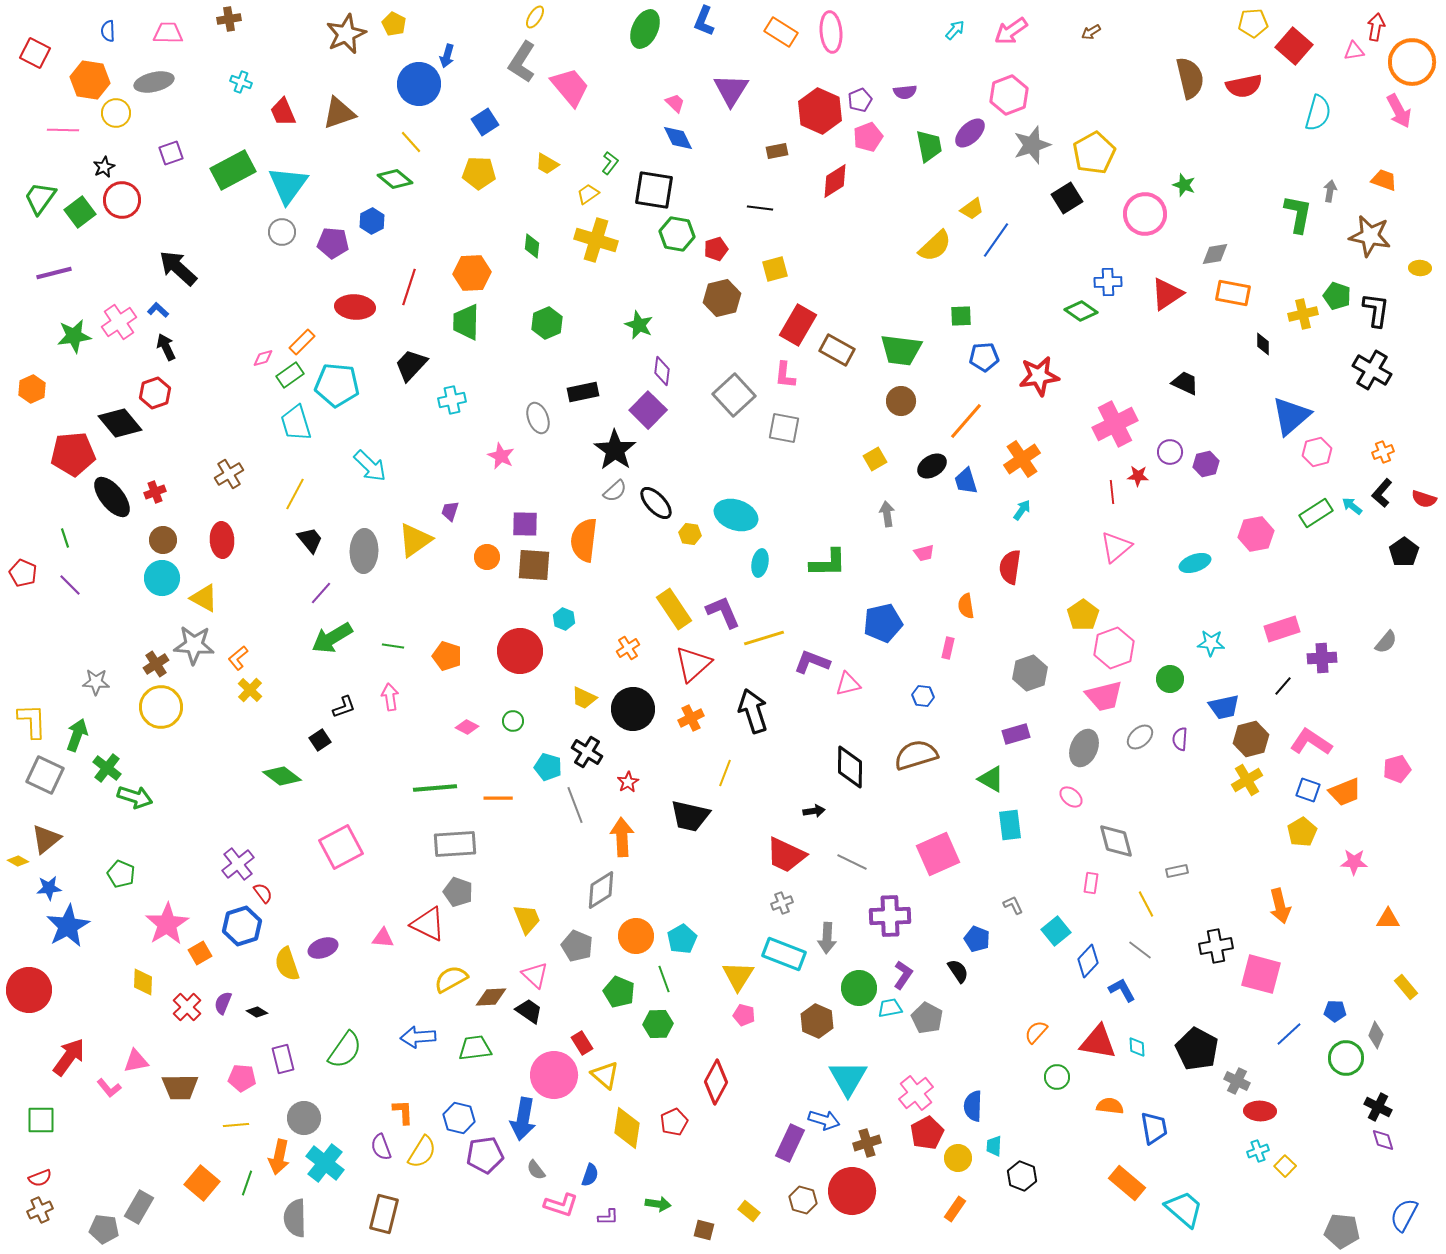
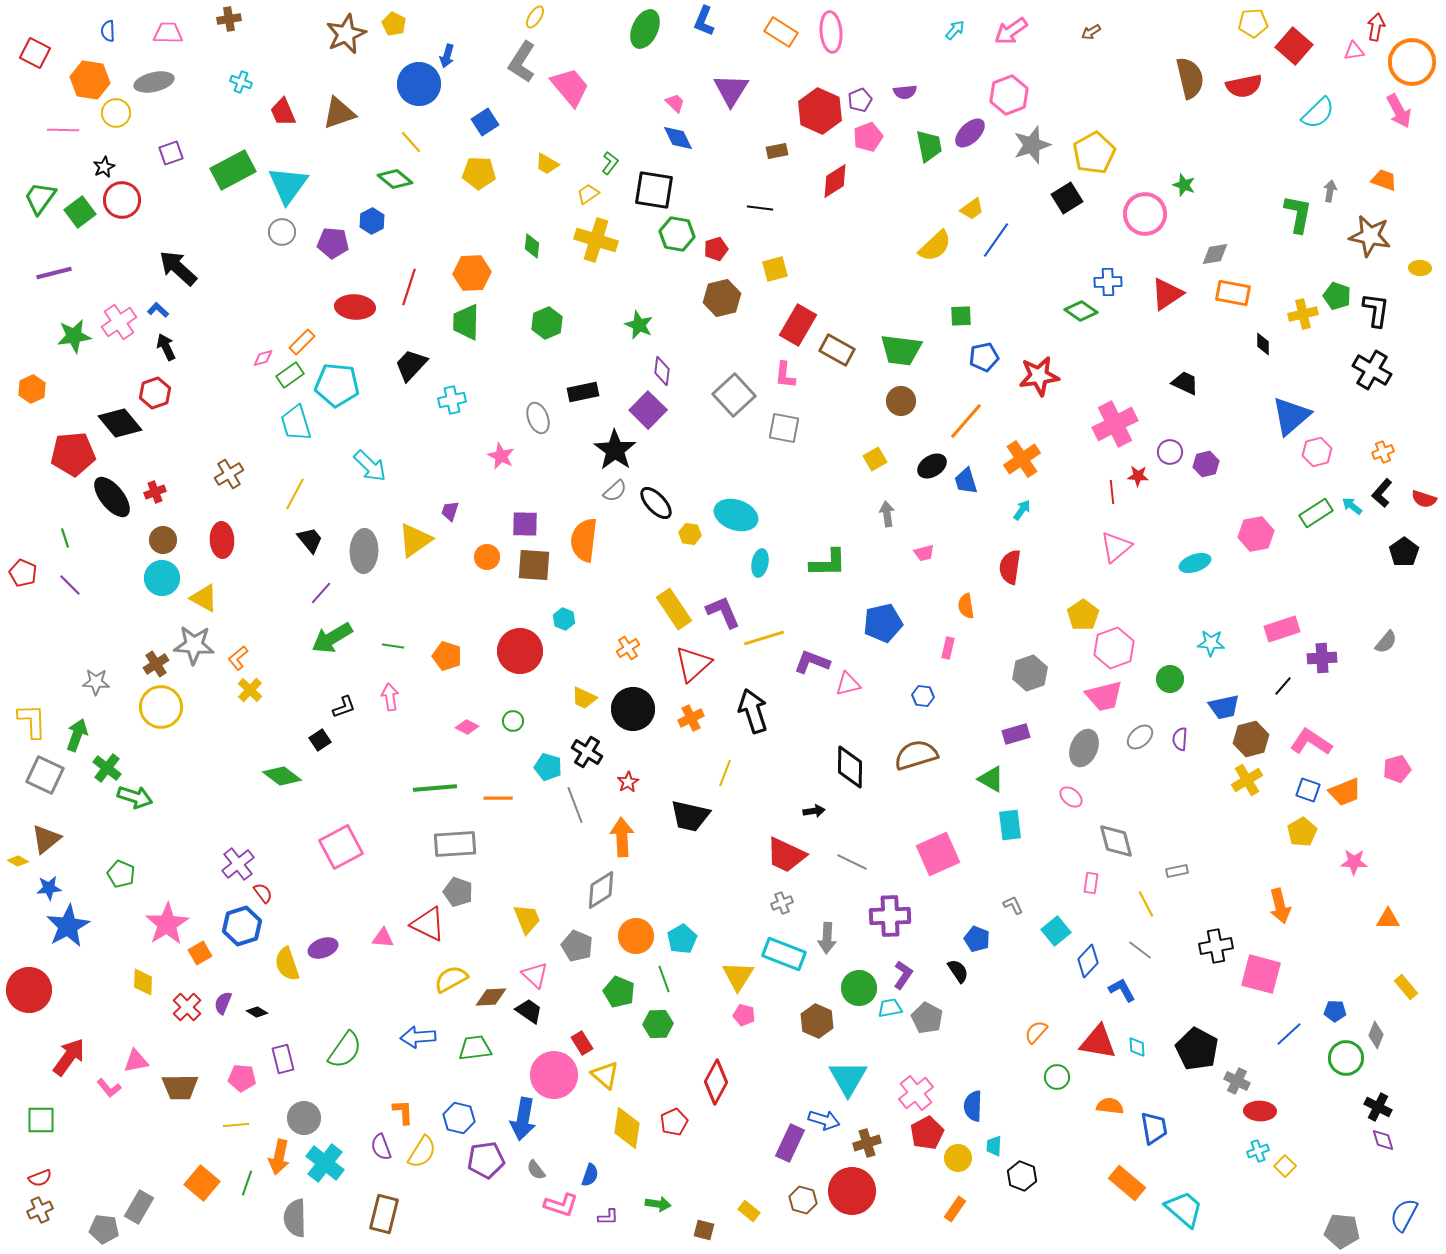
cyan semicircle at (1318, 113): rotated 30 degrees clockwise
blue pentagon at (984, 357): rotated 8 degrees counterclockwise
purple pentagon at (485, 1155): moved 1 px right, 5 px down
